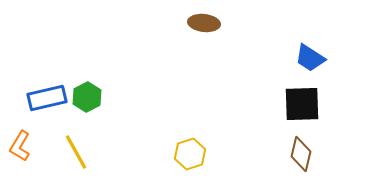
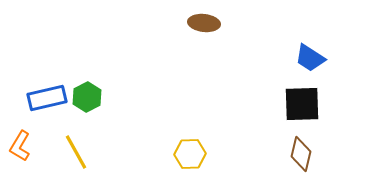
yellow hexagon: rotated 16 degrees clockwise
